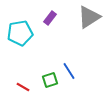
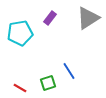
gray triangle: moved 1 px left, 1 px down
green square: moved 2 px left, 3 px down
red line: moved 3 px left, 1 px down
